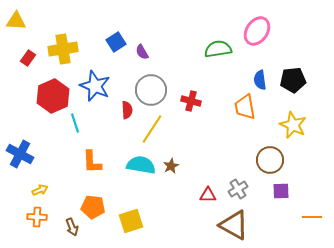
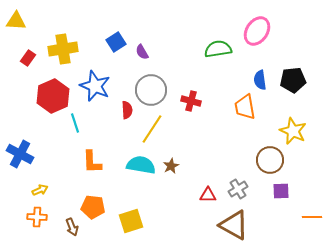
yellow star: moved 6 px down
